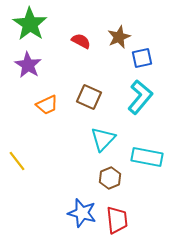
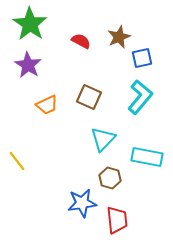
brown hexagon: rotated 20 degrees counterclockwise
blue star: moved 10 px up; rotated 24 degrees counterclockwise
